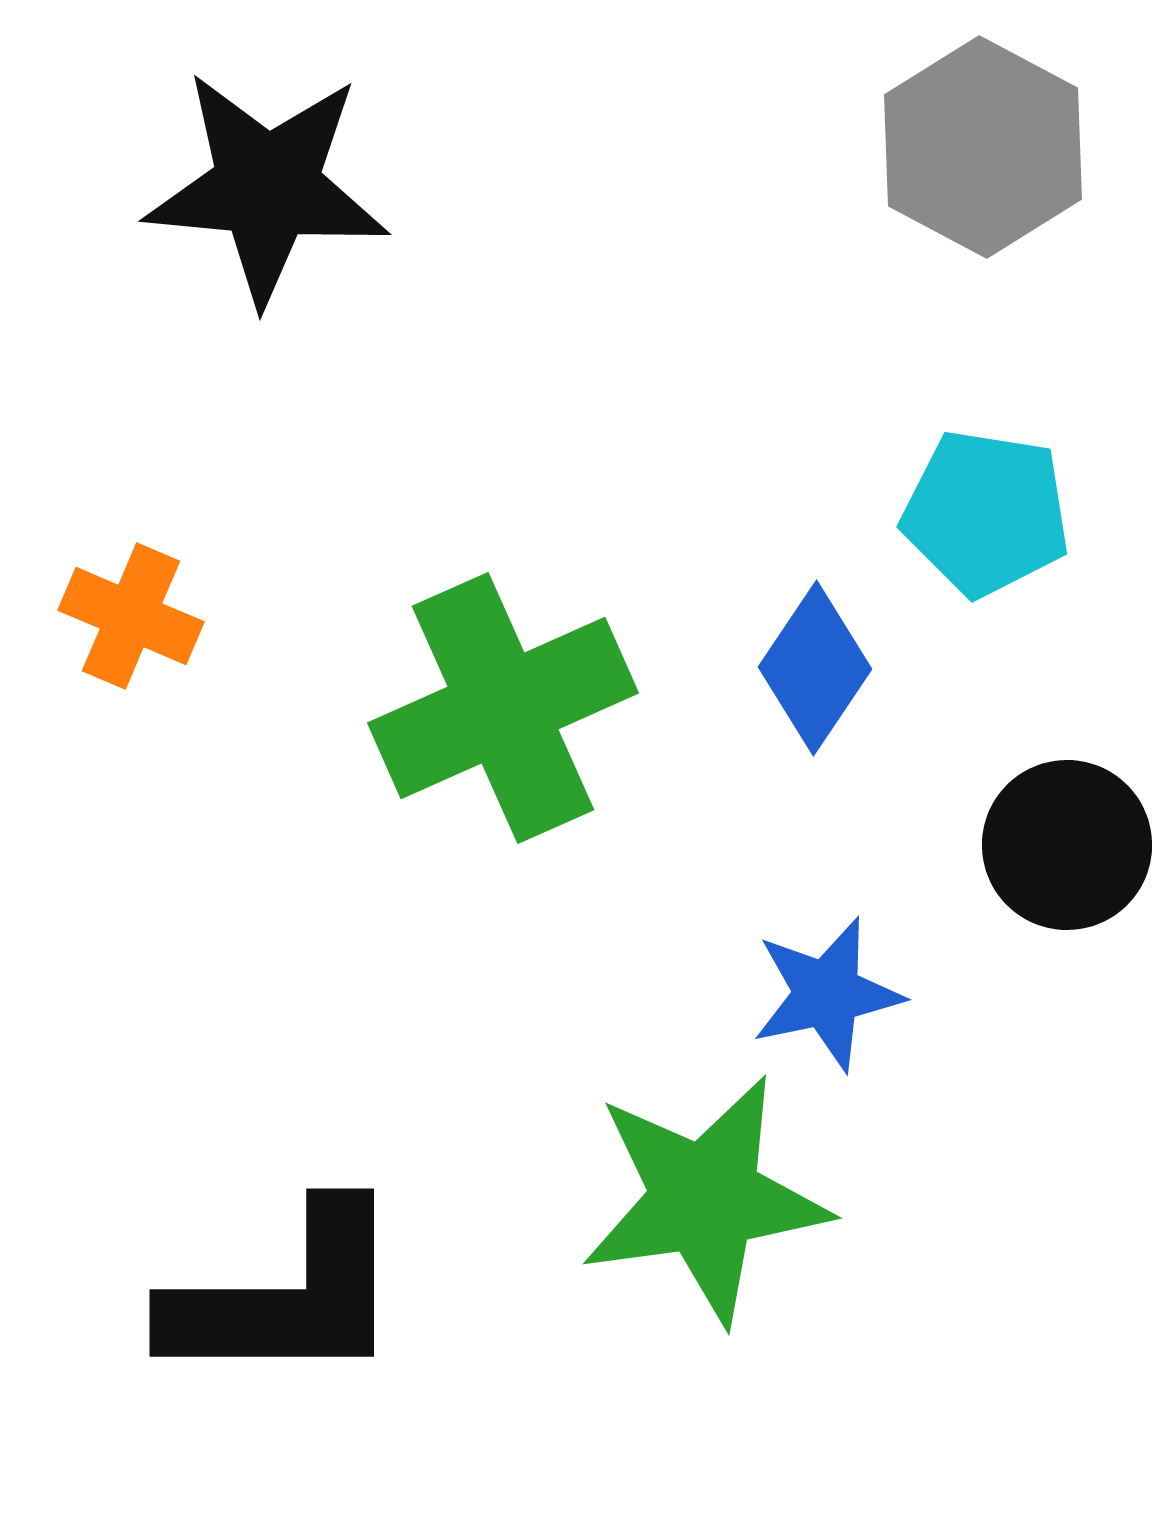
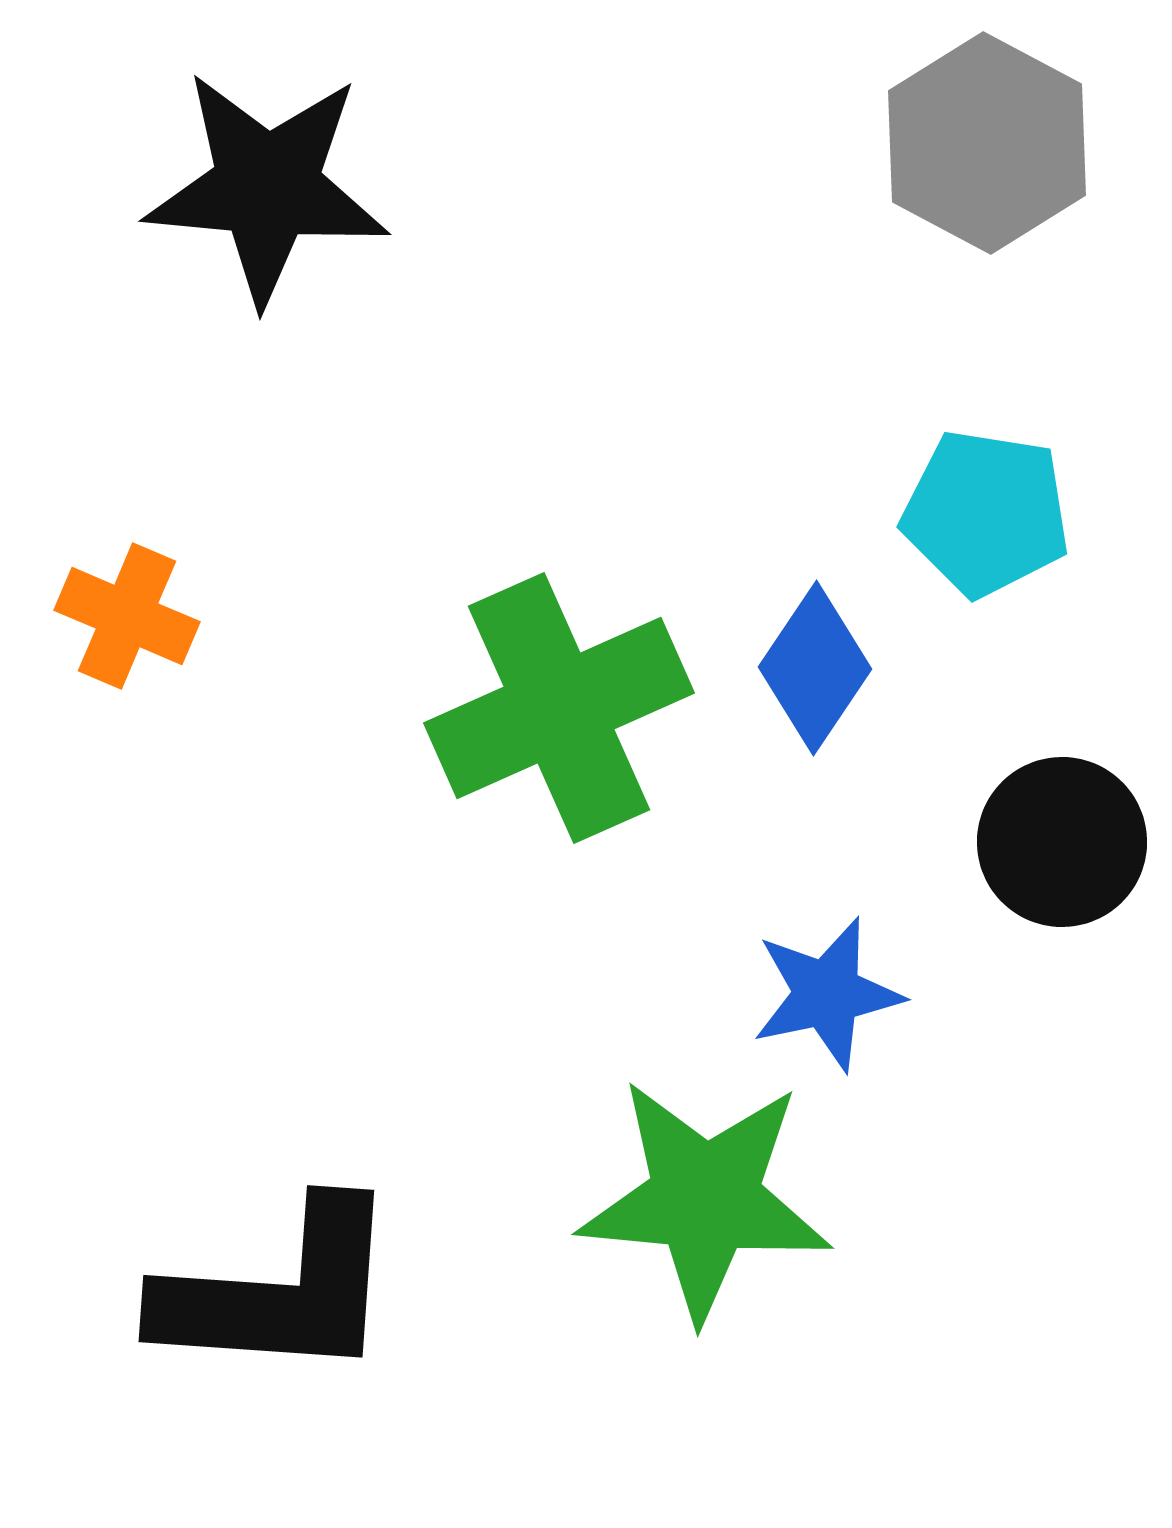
gray hexagon: moved 4 px right, 4 px up
orange cross: moved 4 px left
green cross: moved 56 px right
black circle: moved 5 px left, 3 px up
green star: rotated 13 degrees clockwise
black L-shape: moved 7 px left, 5 px up; rotated 4 degrees clockwise
